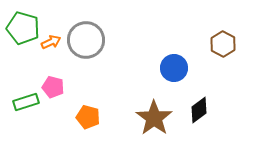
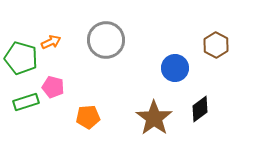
green pentagon: moved 2 px left, 30 px down
gray circle: moved 20 px right
brown hexagon: moved 7 px left, 1 px down
blue circle: moved 1 px right
black diamond: moved 1 px right, 1 px up
orange pentagon: rotated 20 degrees counterclockwise
